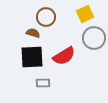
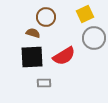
gray rectangle: moved 1 px right
